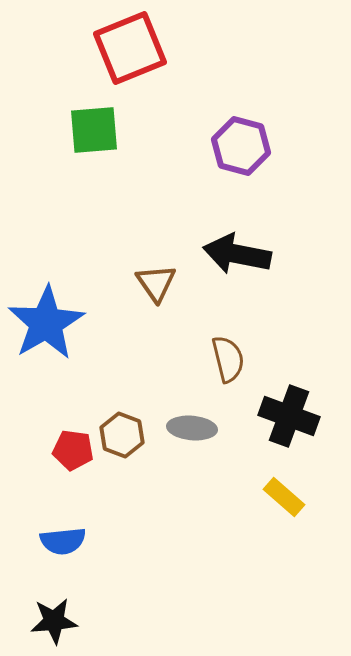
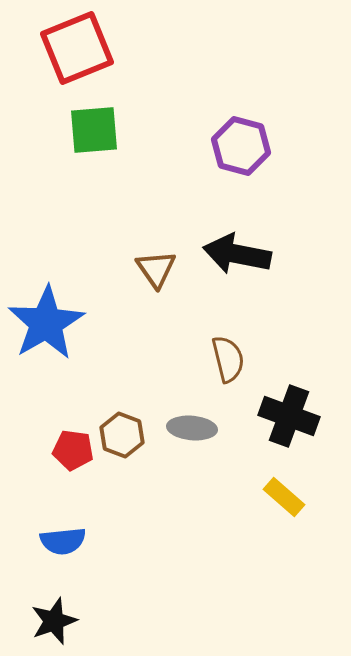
red square: moved 53 px left
brown triangle: moved 14 px up
black star: rotated 15 degrees counterclockwise
